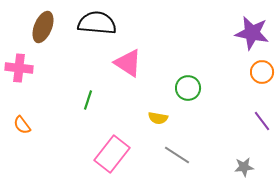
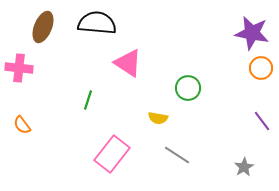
orange circle: moved 1 px left, 4 px up
gray star: rotated 24 degrees counterclockwise
